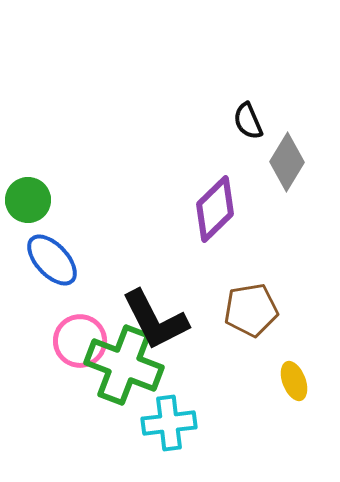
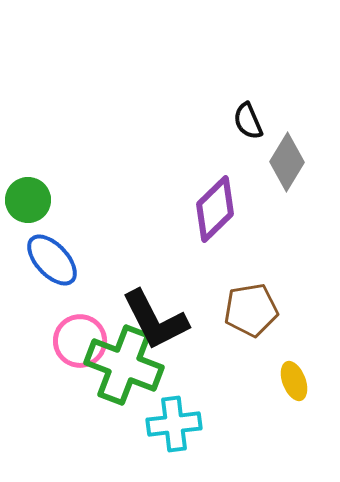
cyan cross: moved 5 px right, 1 px down
